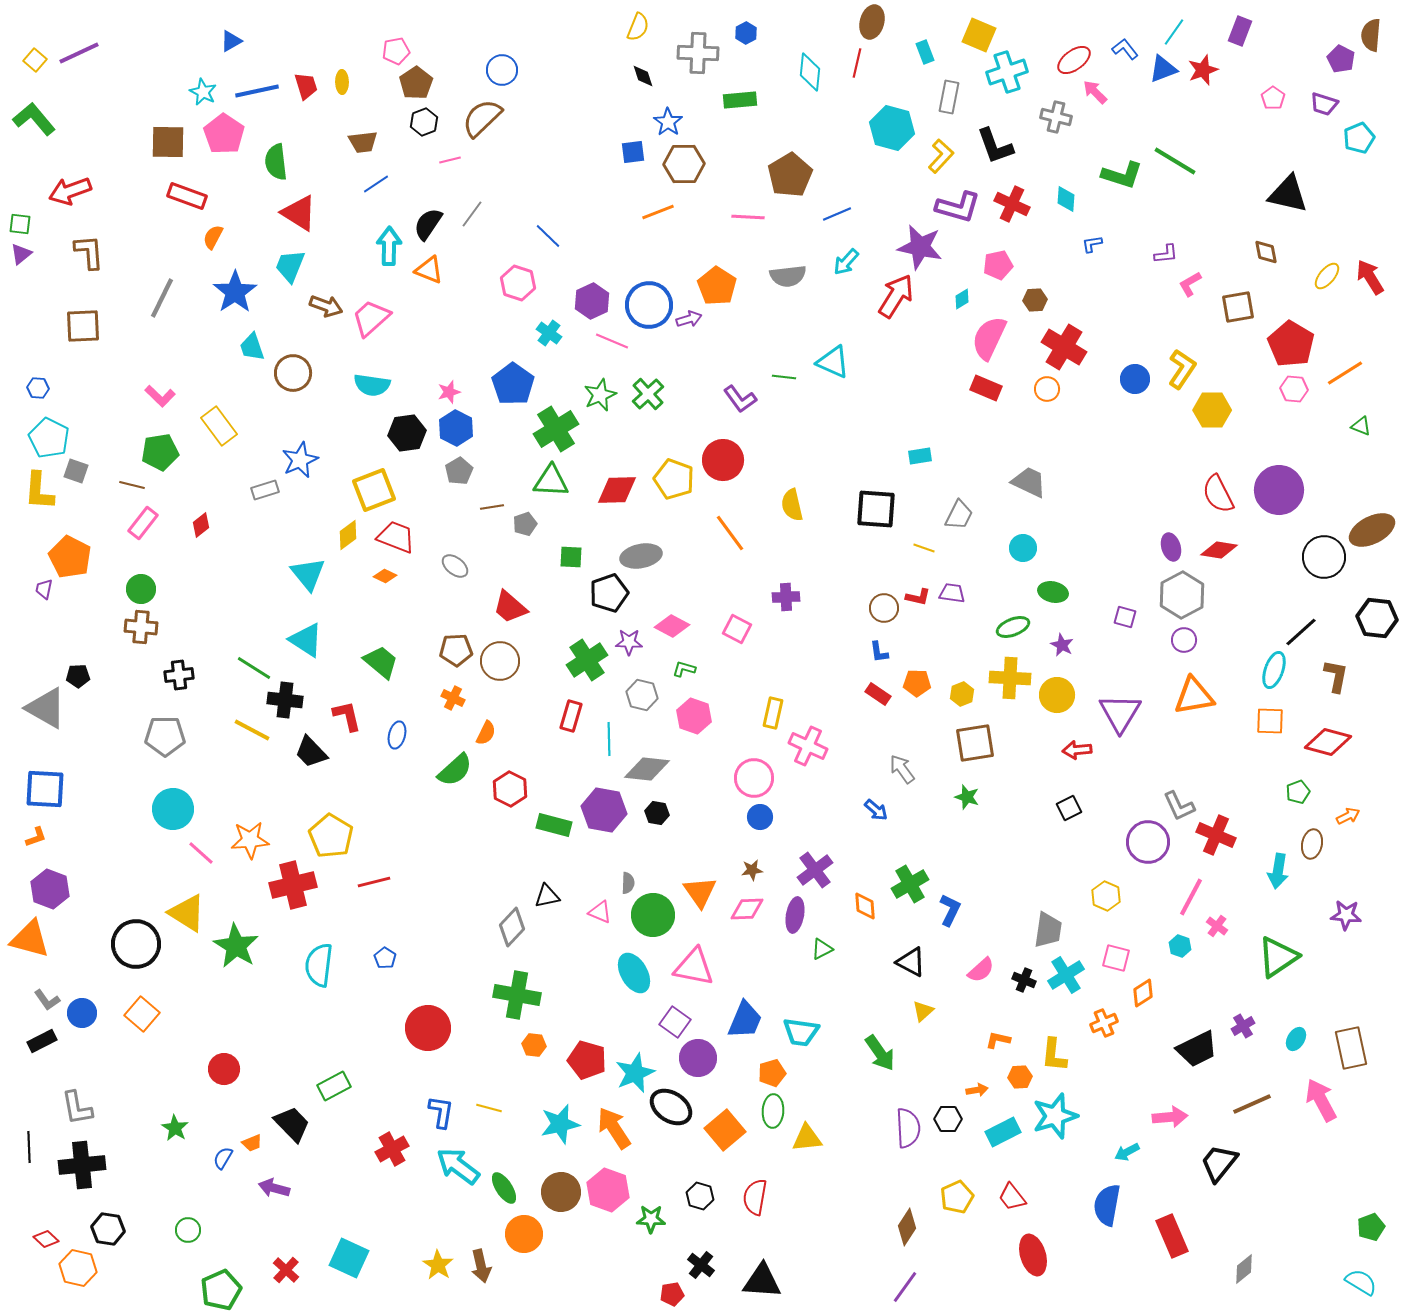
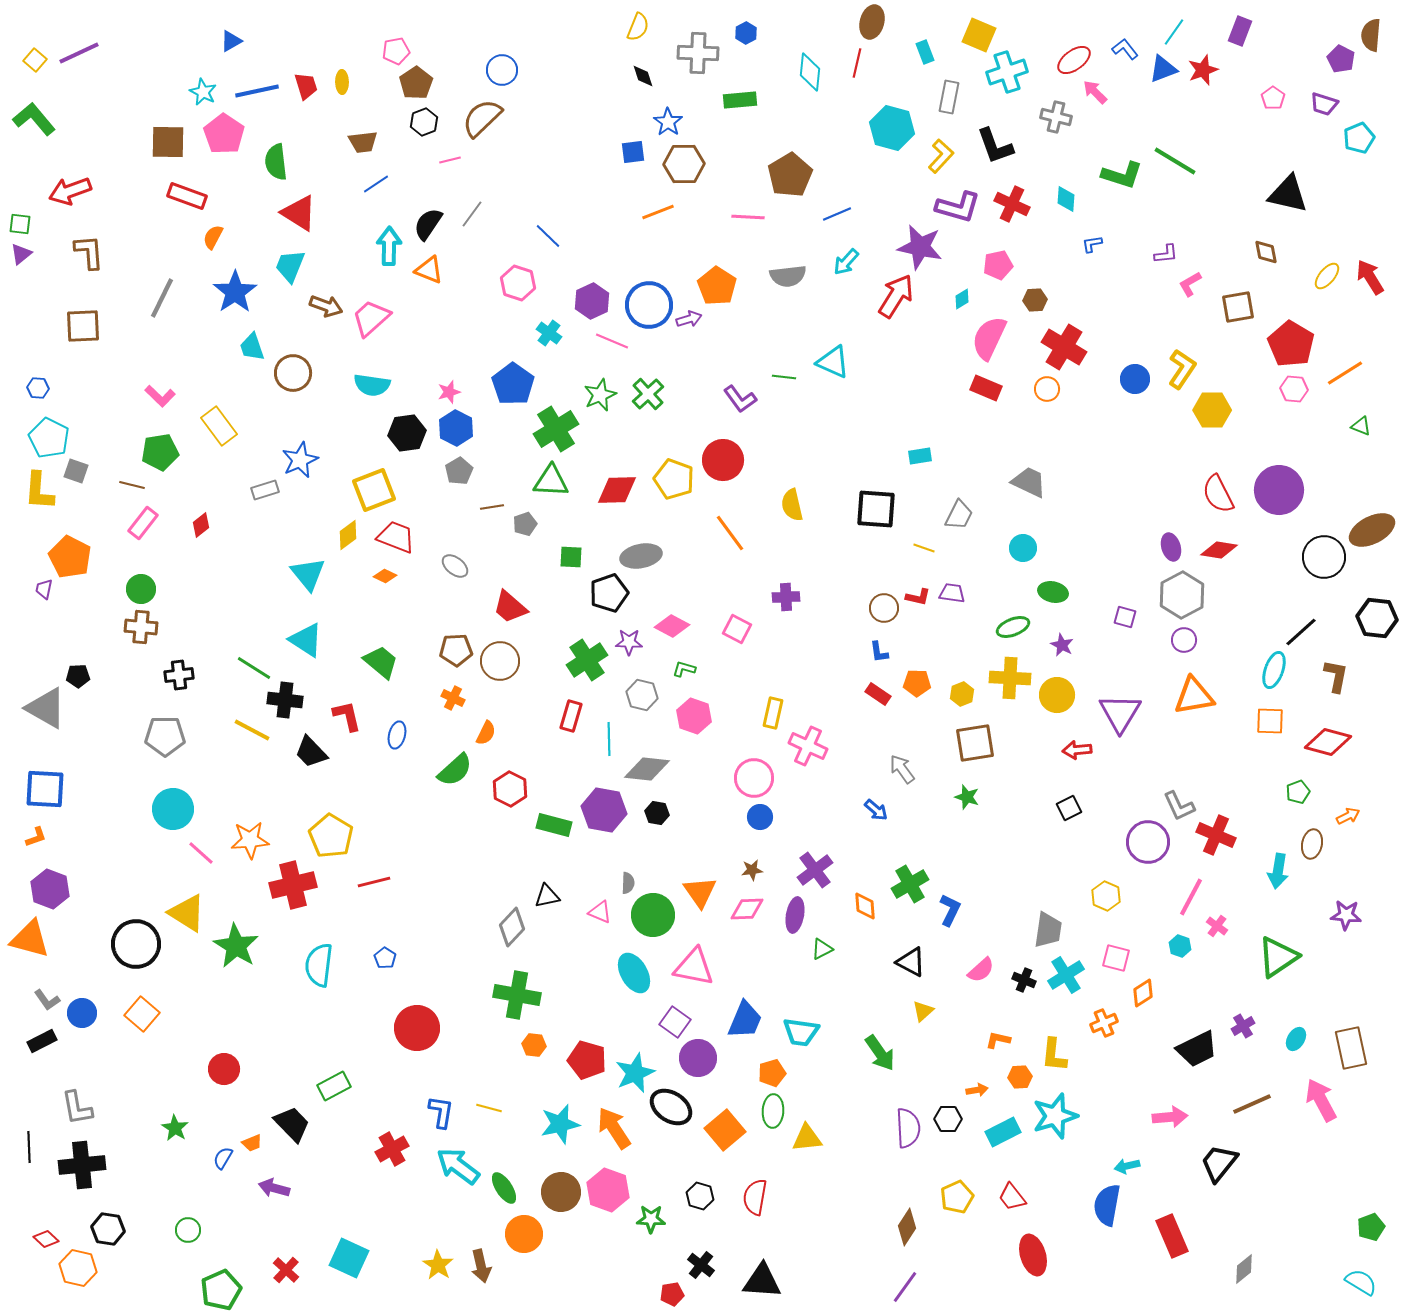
red circle at (428, 1028): moved 11 px left
cyan arrow at (1127, 1152): moved 14 px down; rotated 15 degrees clockwise
